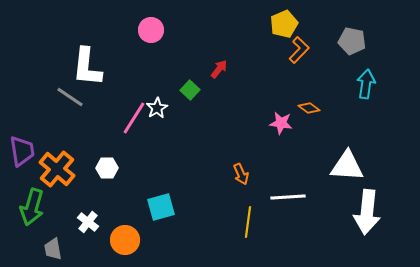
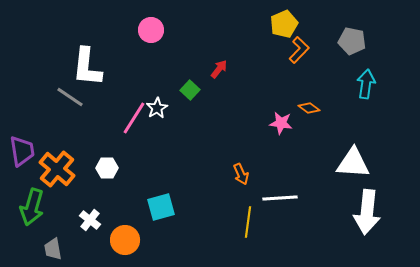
white triangle: moved 6 px right, 3 px up
white line: moved 8 px left, 1 px down
white cross: moved 2 px right, 2 px up
